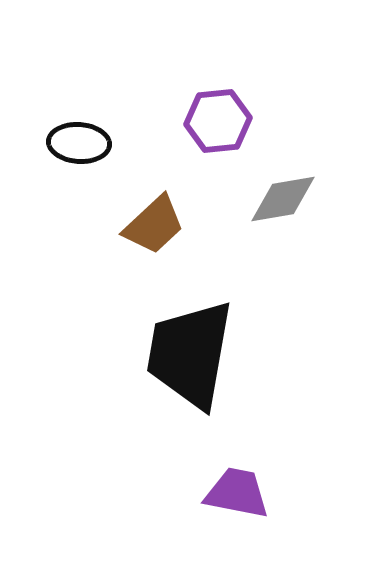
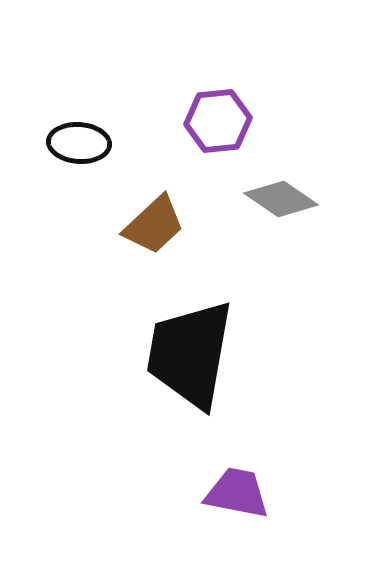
gray diamond: moved 2 px left; rotated 44 degrees clockwise
